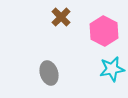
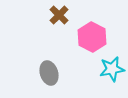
brown cross: moved 2 px left, 2 px up
pink hexagon: moved 12 px left, 6 px down
